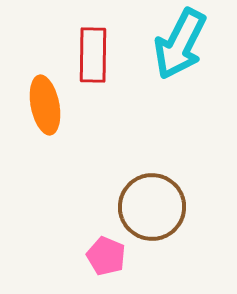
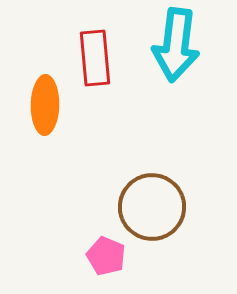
cyan arrow: moved 4 px left, 1 px down; rotated 20 degrees counterclockwise
red rectangle: moved 2 px right, 3 px down; rotated 6 degrees counterclockwise
orange ellipse: rotated 12 degrees clockwise
